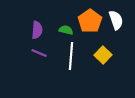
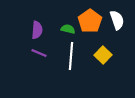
white semicircle: moved 1 px right
green semicircle: moved 2 px right, 1 px up
